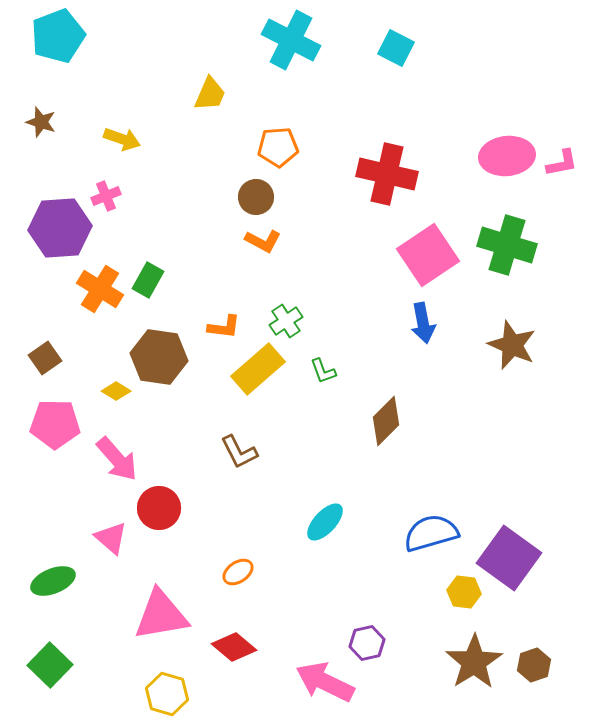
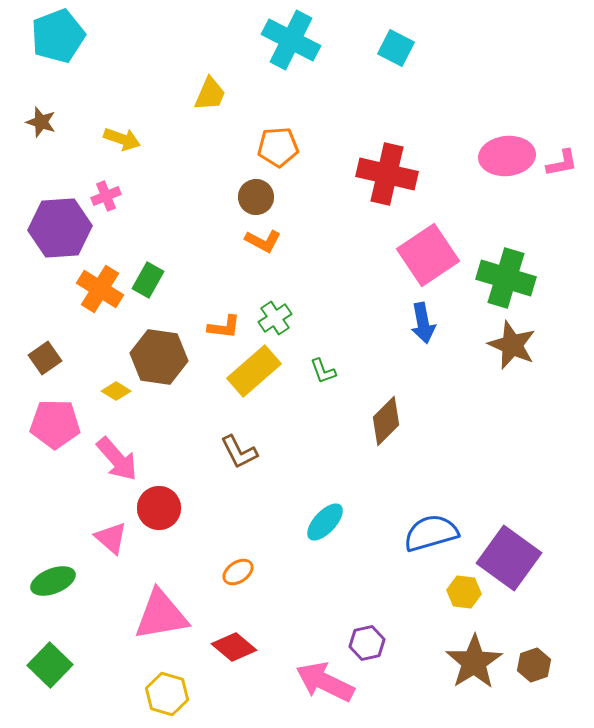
green cross at (507, 245): moved 1 px left, 33 px down
green cross at (286, 321): moved 11 px left, 3 px up
yellow rectangle at (258, 369): moved 4 px left, 2 px down
